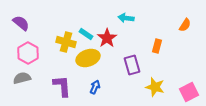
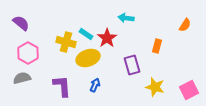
blue arrow: moved 2 px up
pink square: moved 2 px up
